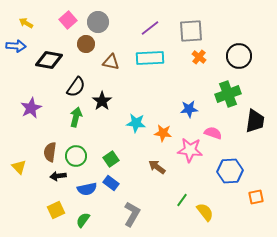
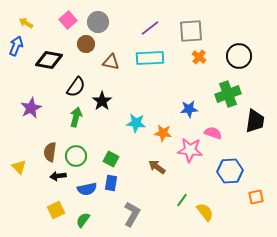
blue arrow: rotated 72 degrees counterclockwise
green square: rotated 28 degrees counterclockwise
blue rectangle: rotated 63 degrees clockwise
